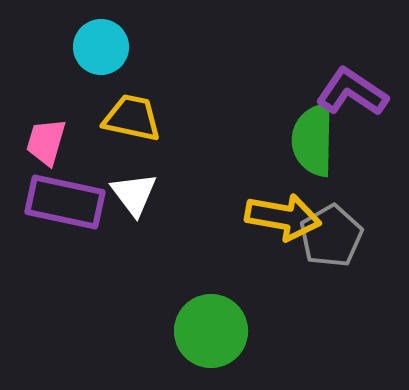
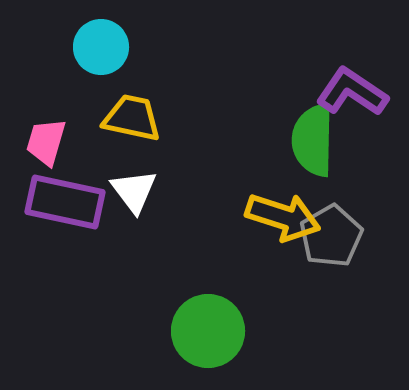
white triangle: moved 3 px up
yellow arrow: rotated 8 degrees clockwise
green circle: moved 3 px left
